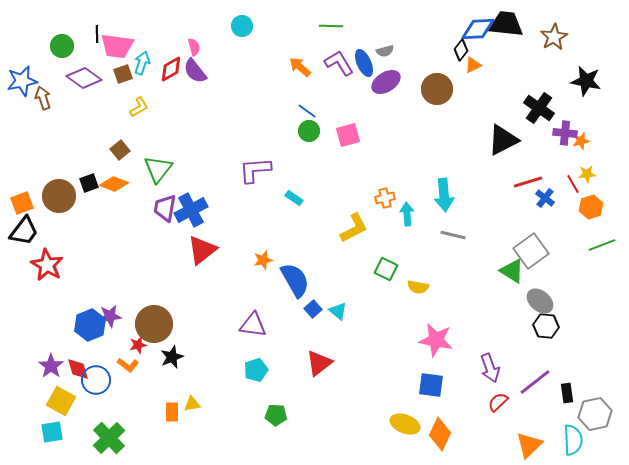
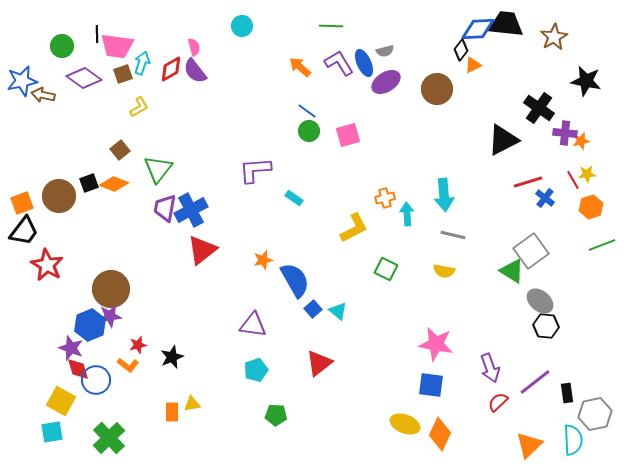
brown arrow at (43, 98): moved 3 px up; rotated 60 degrees counterclockwise
red line at (573, 184): moved 4 px up
yellow semicircle at (418, 287): moved 26 px right, 16 px up
brown circle at (154, 324): moved 43 px left, 35 px up
pink star at (436, 340): moved 4 px down
purple star at (51, 366): moved 20 px right, 18 px up; rotated 15 degrees counterclockwise
